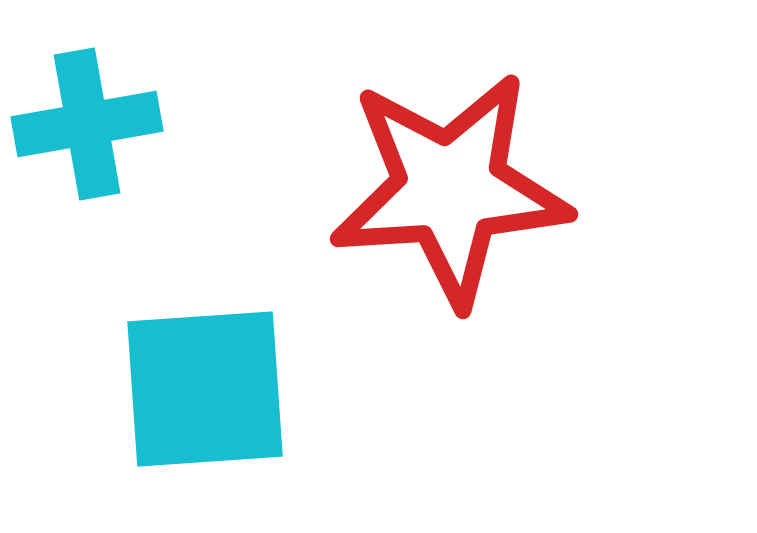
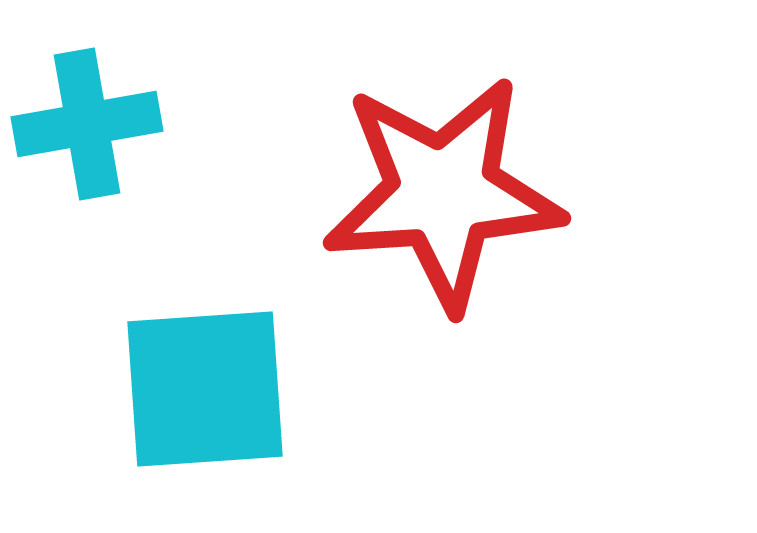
red star: moved 7 px left, 4 px down
